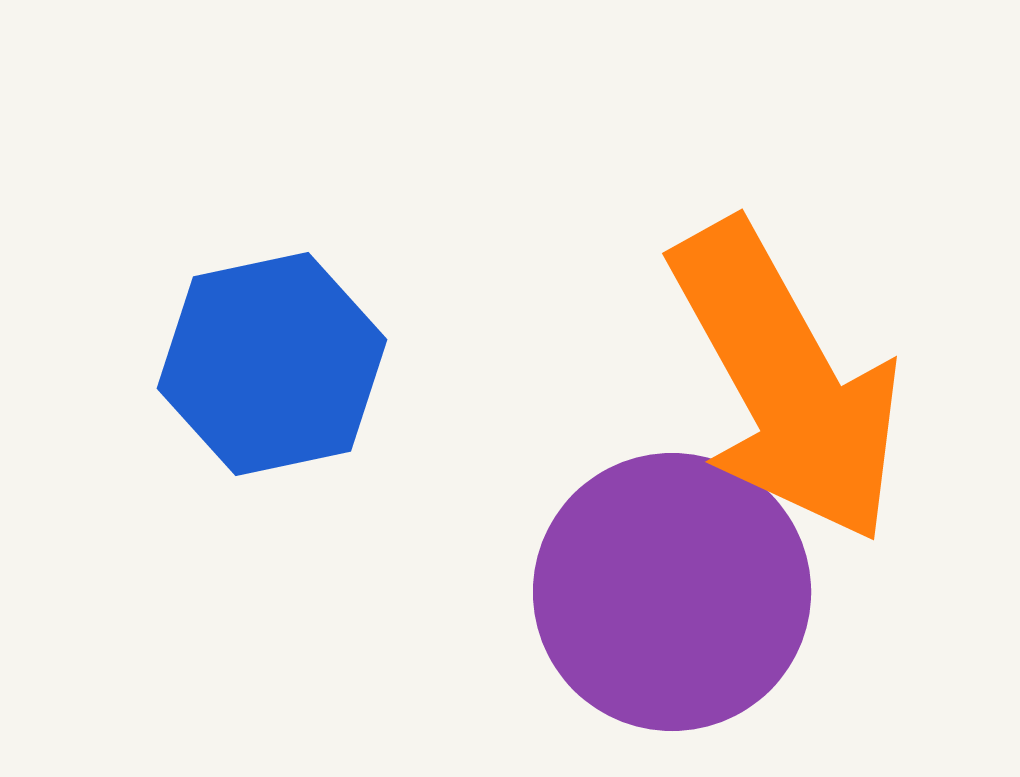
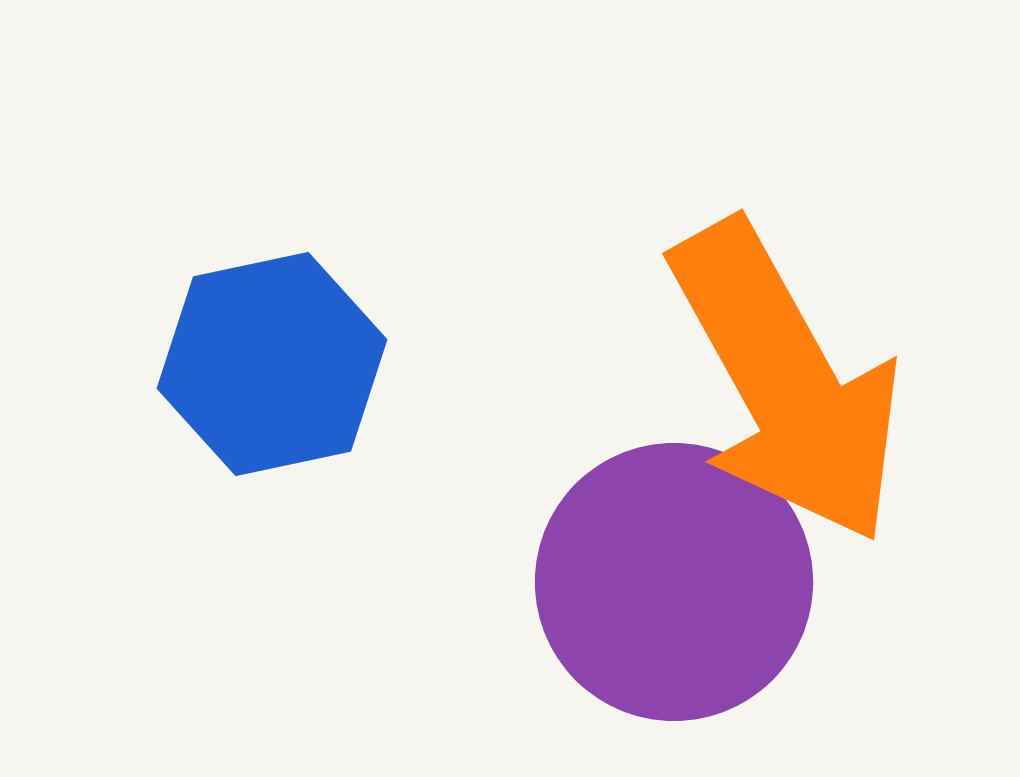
purple circle: moved 2 px right, 10 px up
